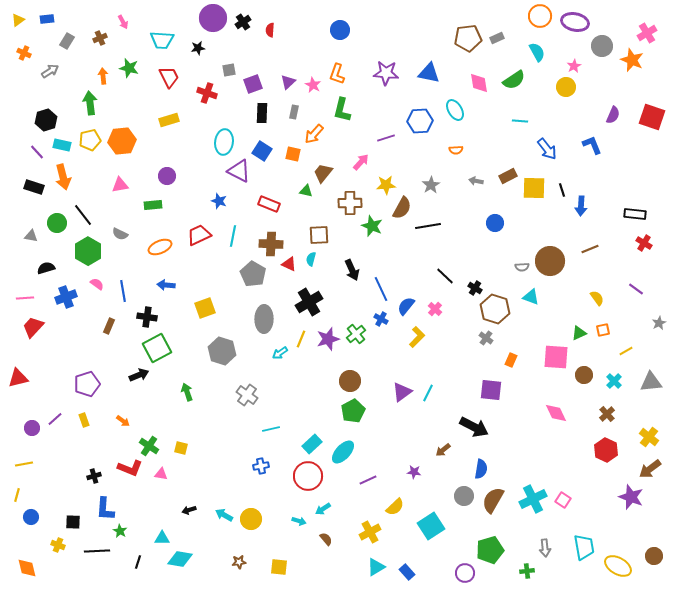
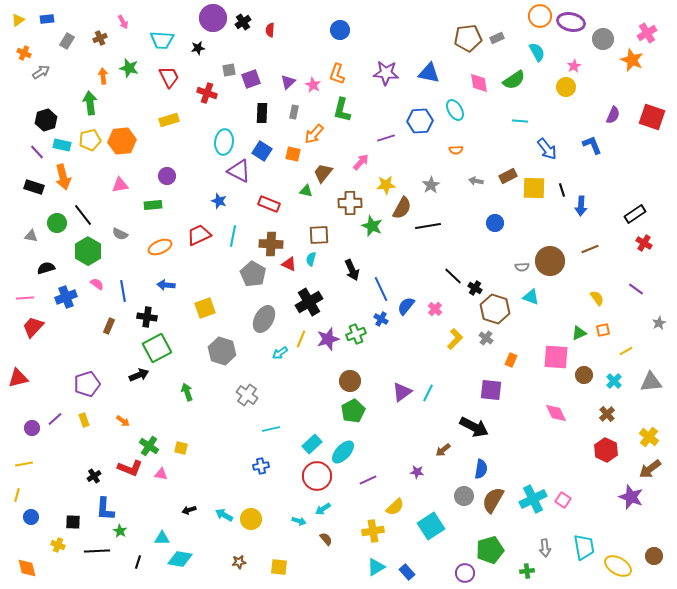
purple ellipse at (575, 22): moved 4 px left
gray circle at (602, 46): moved 1 px right, 7 px up
gray arrow at (50, 71): moved 9 px left, 1 px down
purple square at (253, 84): moved 2 px left, 5 px up
black rectangle at (635, 214): rotated 40 degrees counterclockwise
black line at (445, 276): moved 8 px right
gray ellipse at (264, 319): rotated 28 degrees clockwise
green cross at (356, 334): rotated 18 degrees clockwise
yellow L-shape at (417, 337): moved 38 px right, 2 px down
purple star at (414, 472): moved 3 px right
black cross at (94, 476): rotated 16 degrees counterclockwise
red circle at (308, 476): moved 9 px right
yellow cross at (370, 532): moved 3 px right, 1 px up; rotated 20 degrees clockwise
